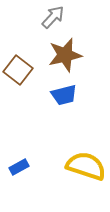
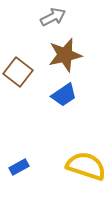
gray arrow: rotated 20 degrees clockwise
brown square: moved 2 px down
blue trapezoid: rotated 20 degrees counterclockwise
